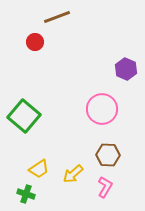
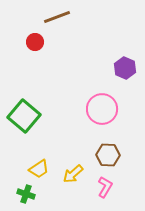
purple hexagon: moved 1 px left, 1 px up
